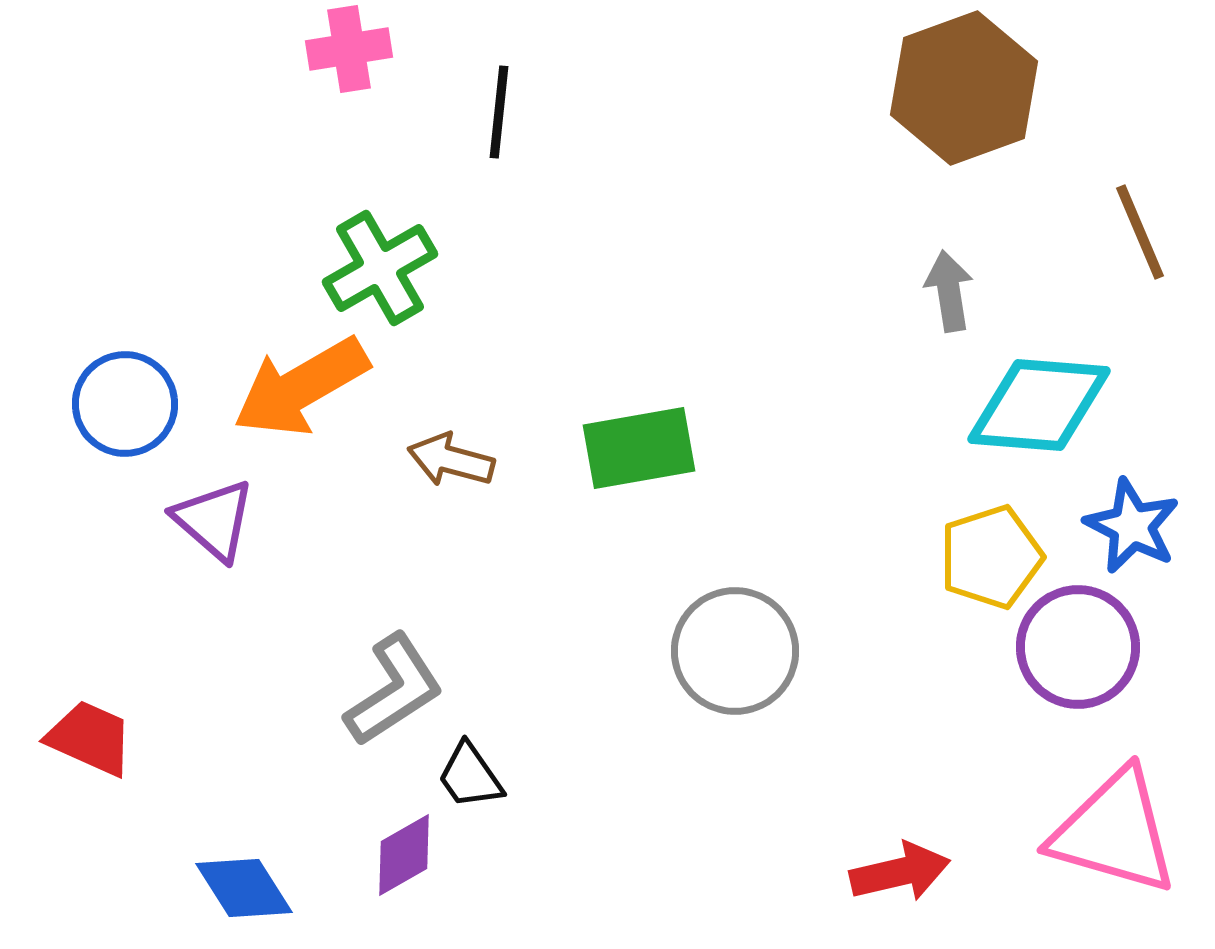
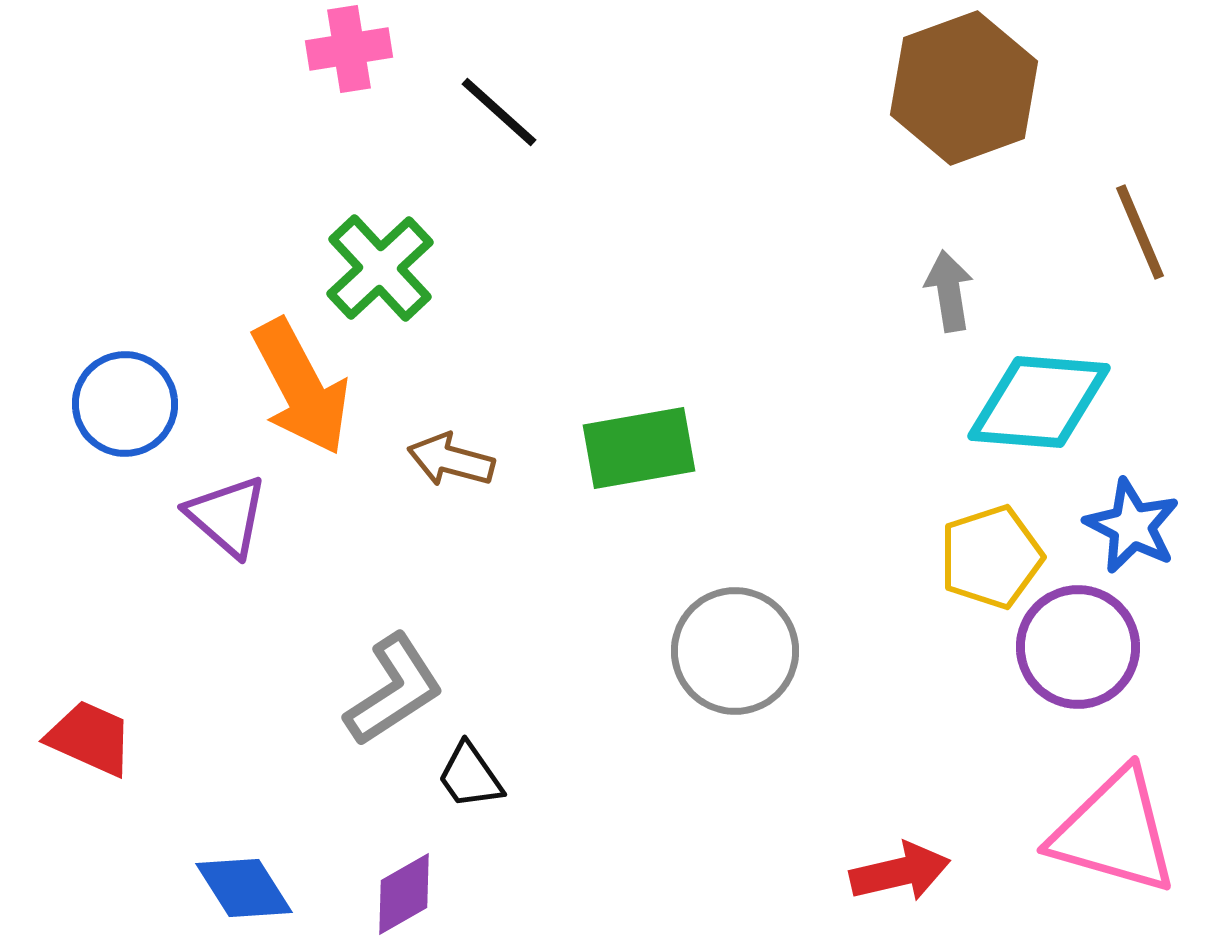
black line: rotated 54 degrees counterclockwise
green cross: rotated 13 degrees counterclockwise
orange arrow: rotated 88 degrees counterclockwise
cyan diamond: moved 3 px up
purple triangle: moved 13 px right, 4 px up
purple diamond: moved 39 px down
